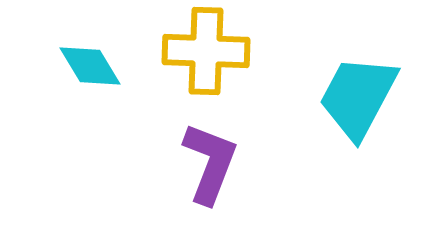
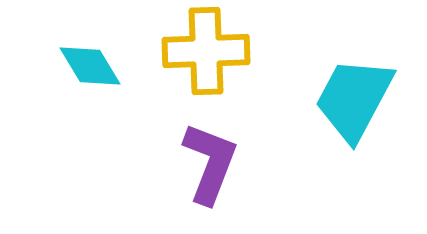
yellow cross: rotated 4 degrees counterclockwise
cyan trapezoid: moved 4 px left, 2 px down
